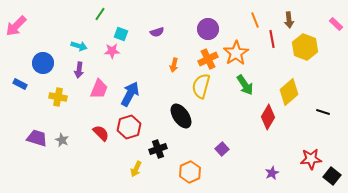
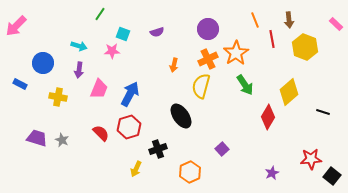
cyan square: moved 2 px right
